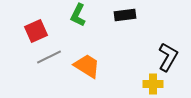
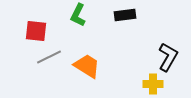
red square: rotated 30 degrees clockwise
